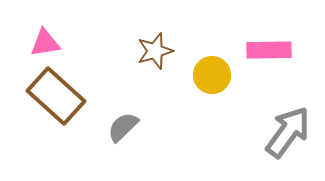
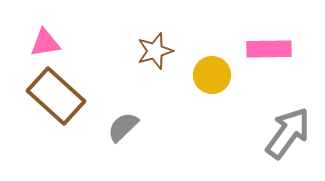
pink rectangle: moved 1 px up
gray arrow: moved 1 px down
